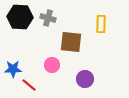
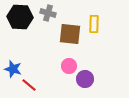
gray cross: moved 5 px up
yellow rectangle: moved 7 px left
brown square: moved 1 px left, 8 px up
pink circle: moved 17 px right, 1 px down
blue star: rotated 18 degrees clockwise
